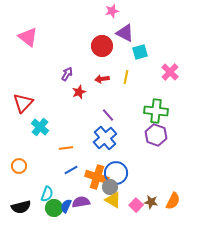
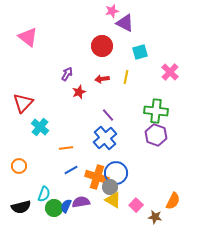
purple triangle: moved 10 px up
cyan semicircle: moved 3 px left
brown star: moved 4 px right, 15 px down
